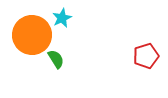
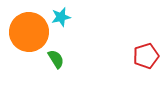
cyan star: moved 1 px left, 1 px up; rotated 12 degrees clockwise
orange circle: moved 3 px left, 3 px up
